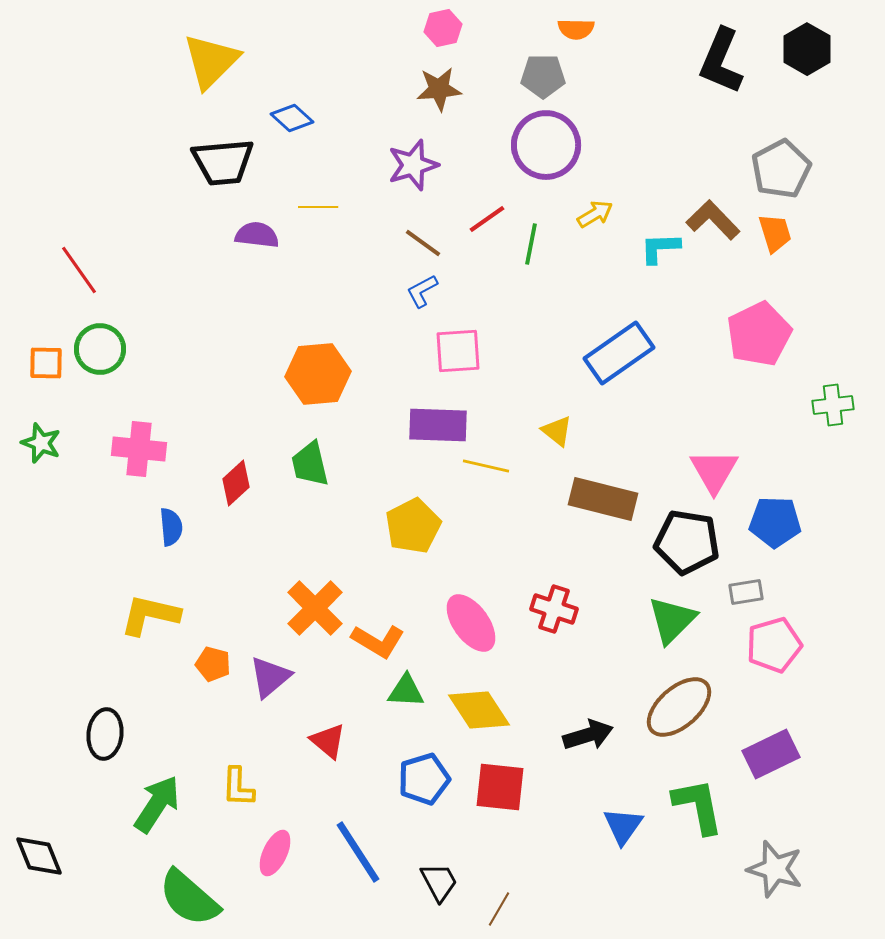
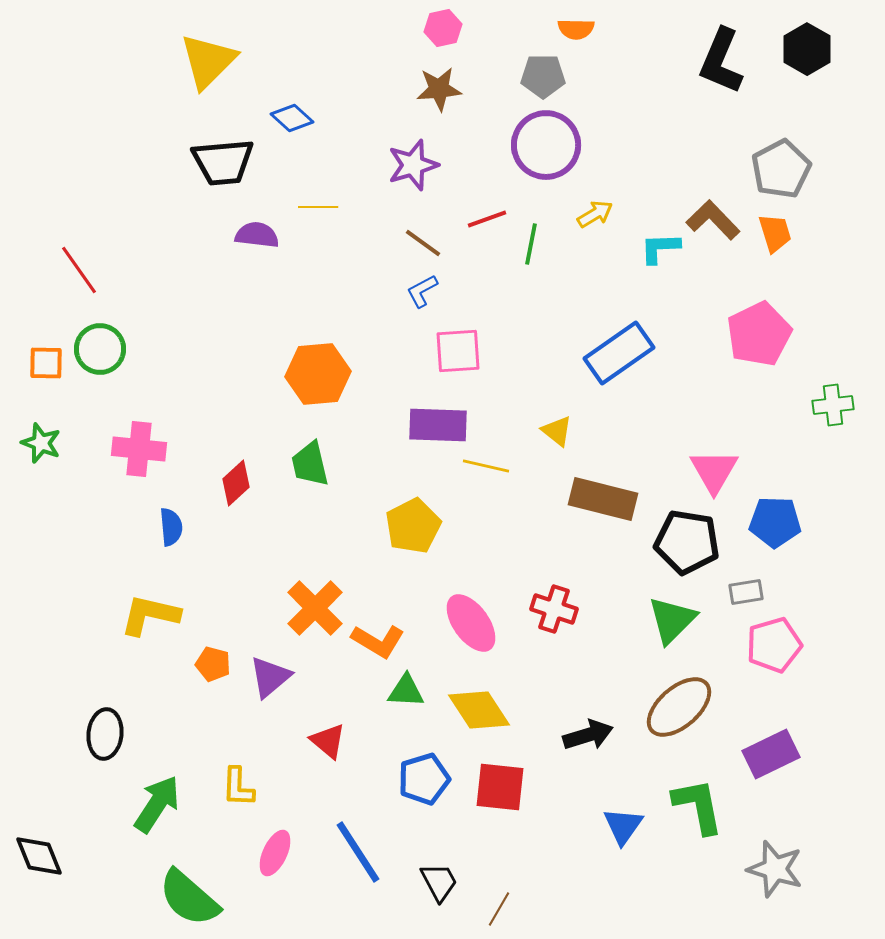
yellow triangle at (211, 61): moved 3 px left
red line at (487, 219): rotated 15 degrees clockwise
